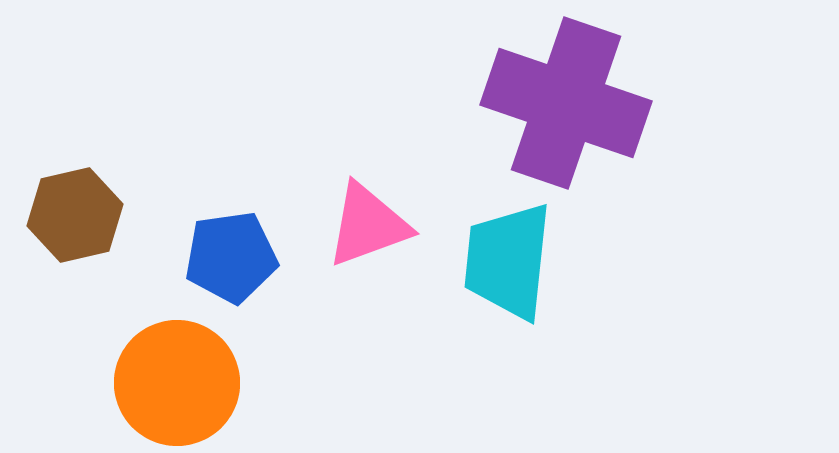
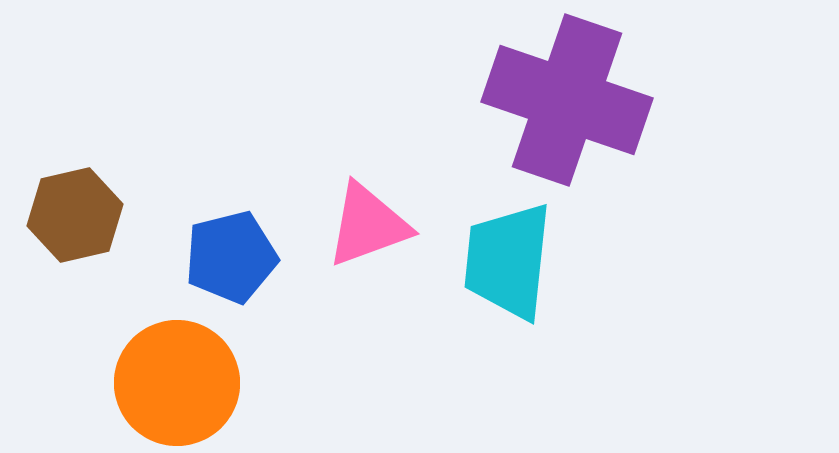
purple cross: moved 1 px right, 3 px up
blue pentagon: rotated 6 degrees counterclockwise
